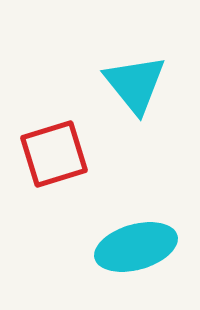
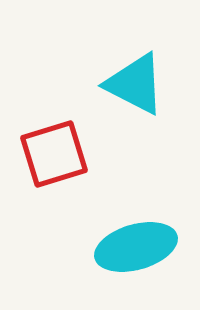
cyan triangle: rotated 24 degrees counterclockwise
